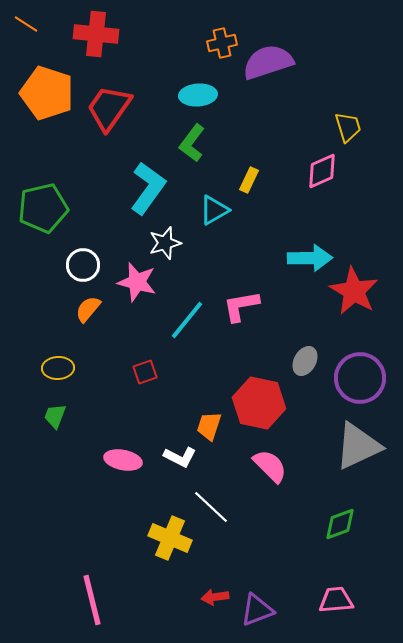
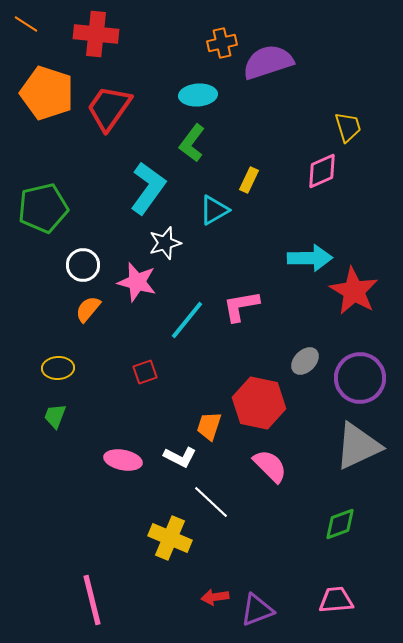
gray ellipse: rotated 16 degrees clockwise
white line: moved 5 px up
